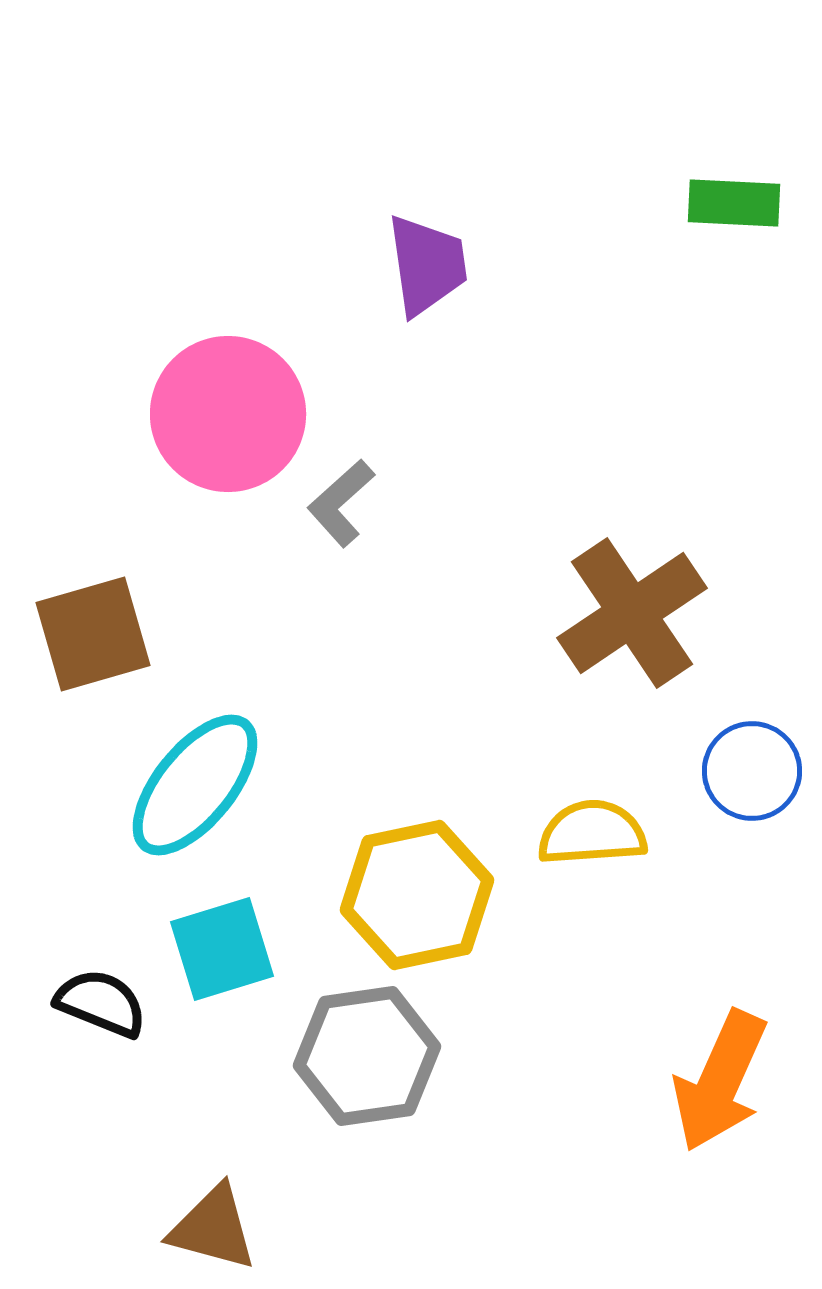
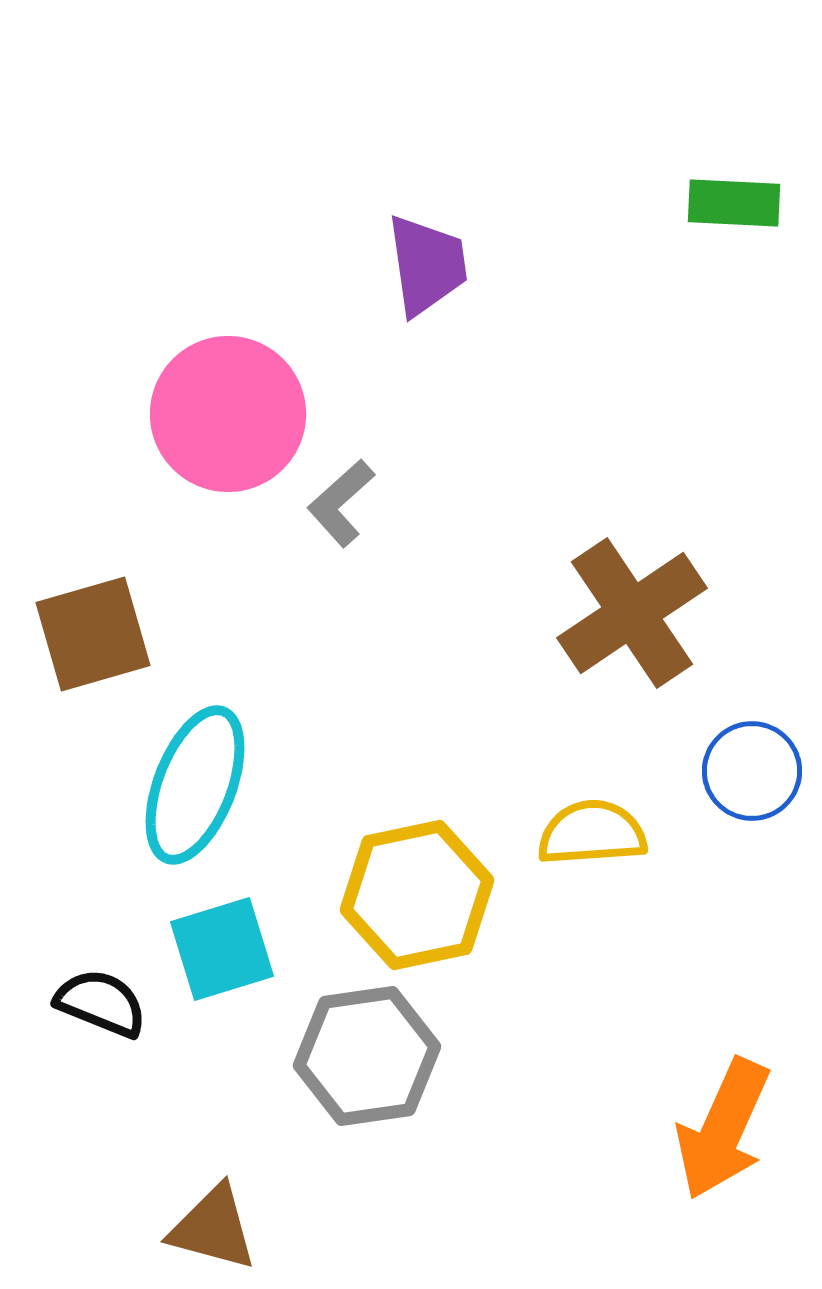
cyan ellipse: rotated 18 degrees counterclockwise
orange arrow: moved 3 px right, 48 px down
